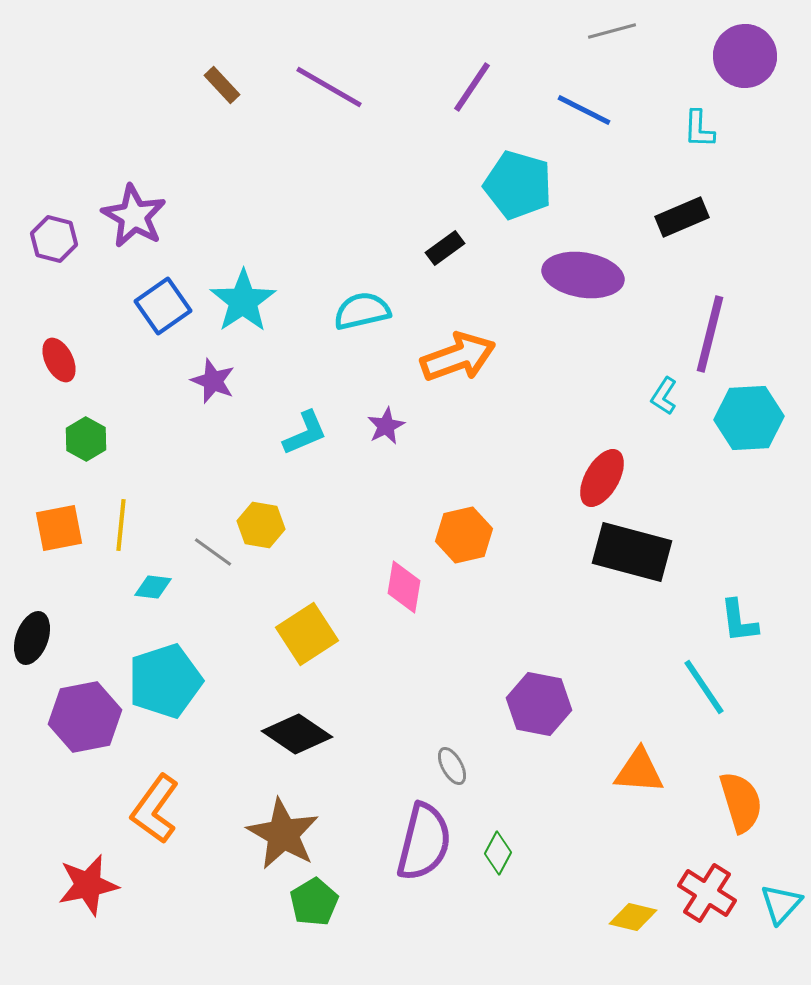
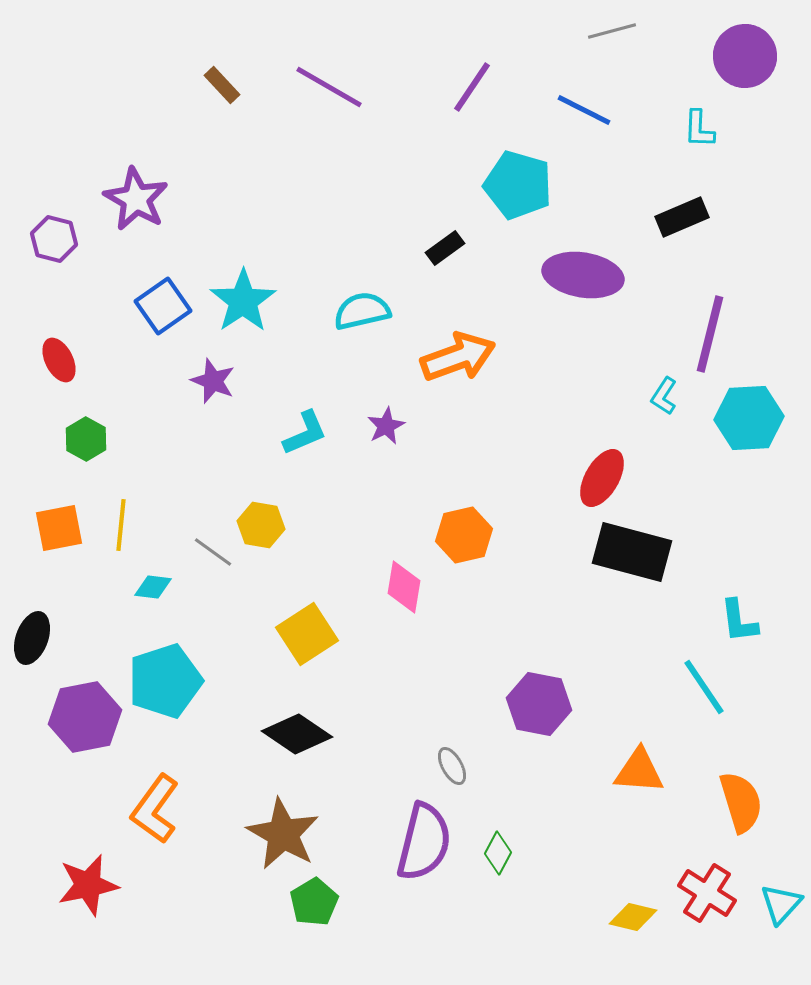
purple star at (134, 216): moved 2 px right, 17 px up
